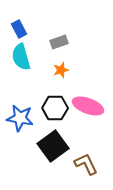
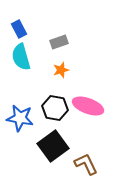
black hexagon: rotated 10 degrees clockwise
